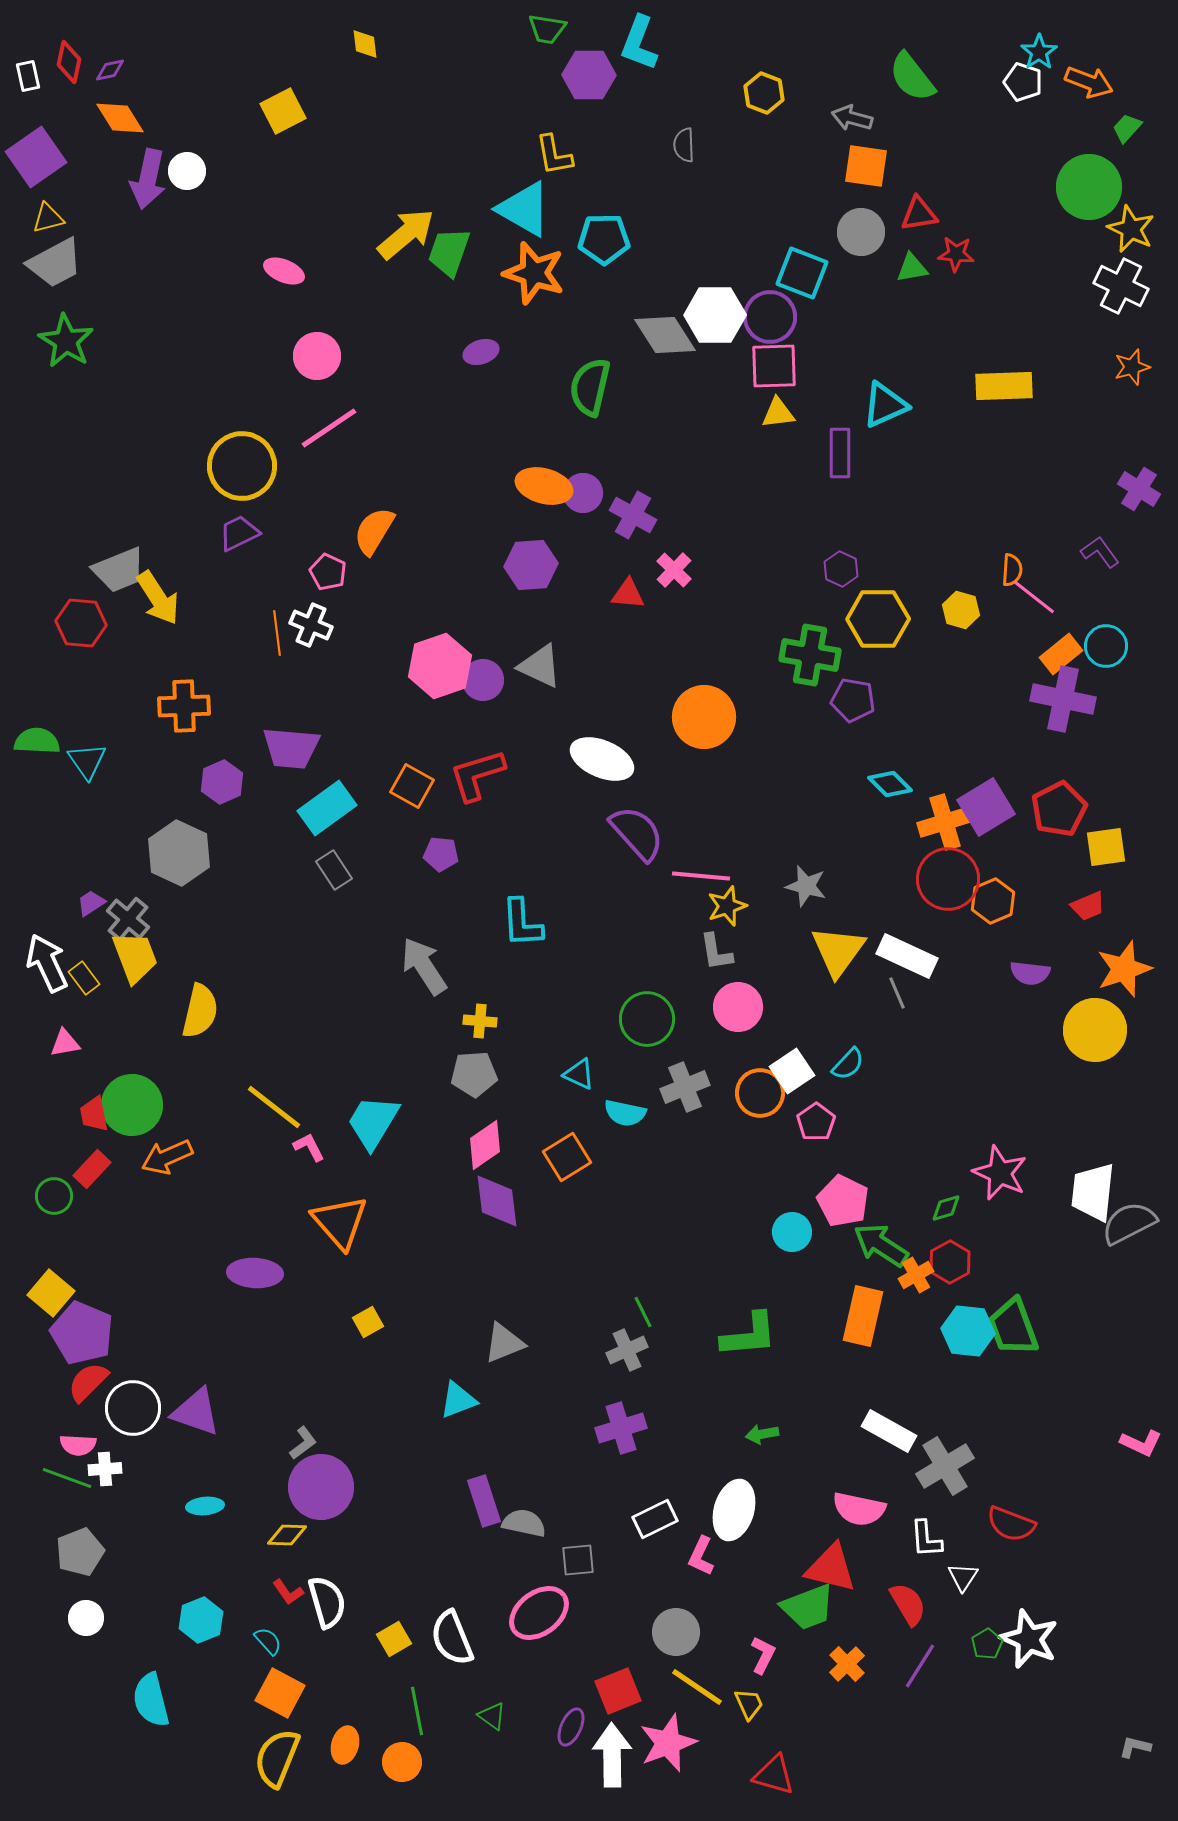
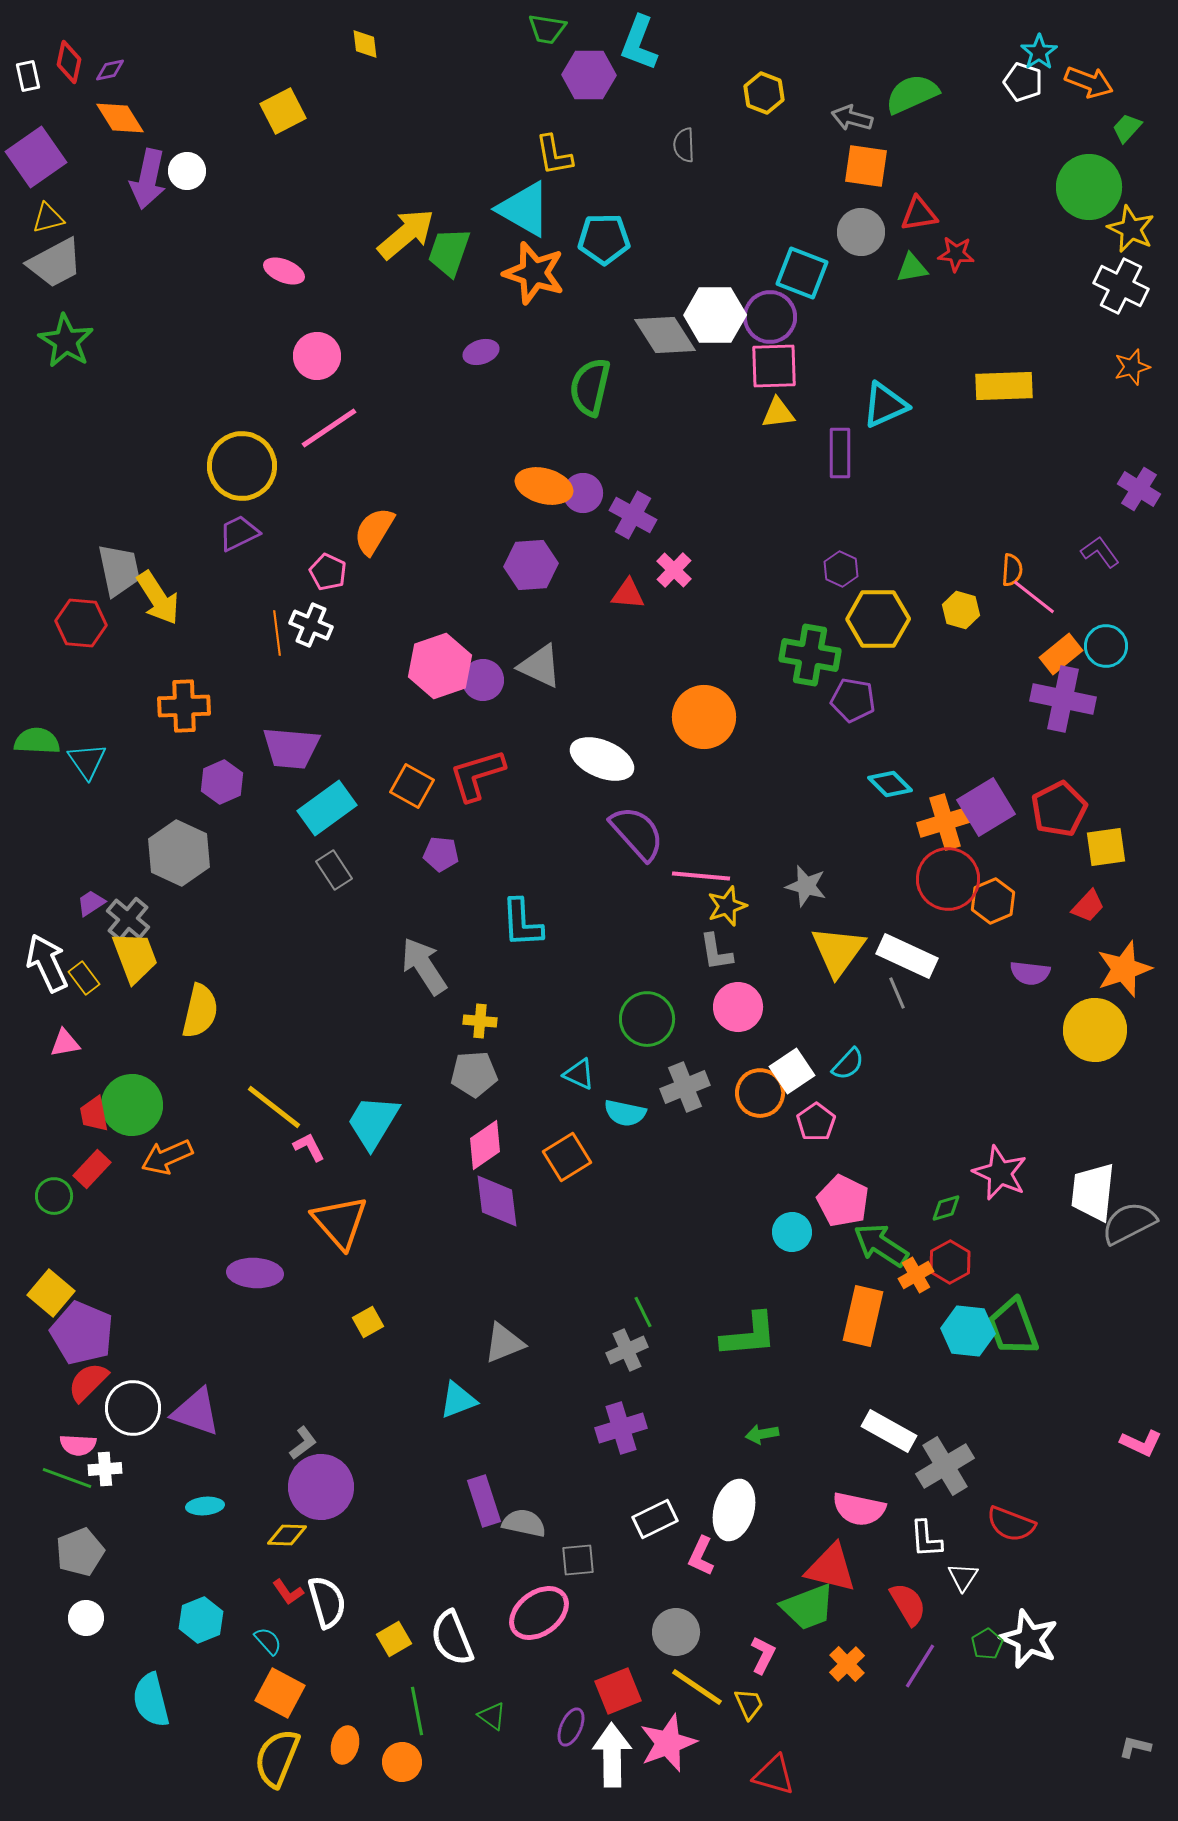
green semicircle at (912, 77): moved 17 px down; rotated 104 degrees clockwise
gray trapezoid at (119, 570): rotated 80 degrees counterclockwise
red trapezoid at (1088, 906): rotated 24 degrees counterclockwise
